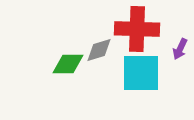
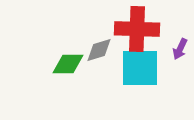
cyan square: moved 1 px left, 5 px up
